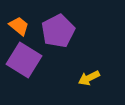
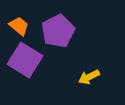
purple square: moved 1 px right
yellow arrow: moved 1 px up
